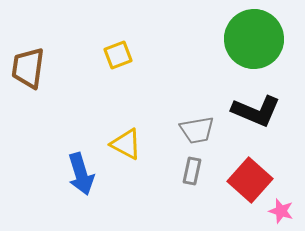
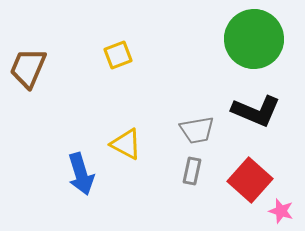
brown trapezoid: rotated 15 degrees clockwise
